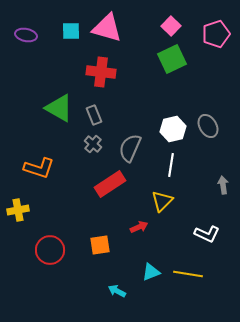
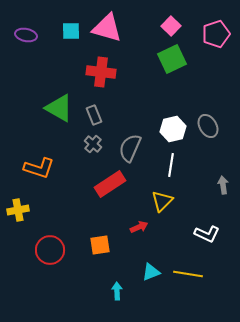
cyan arrow: rotated 60 degrees clockwise
